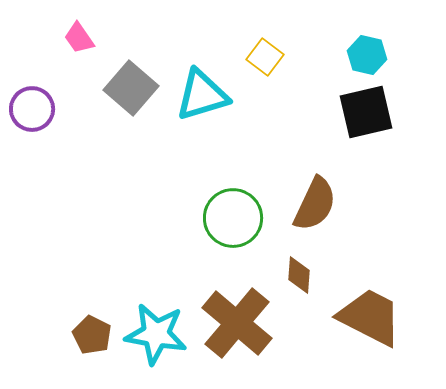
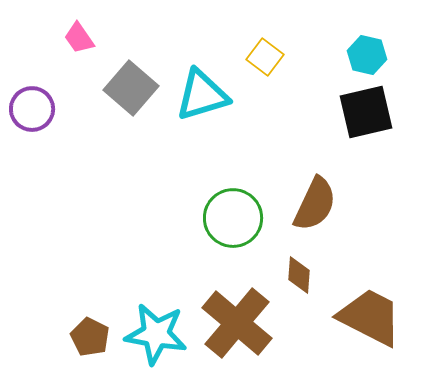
brown pentagon: moved 2 px left, 2 px down
